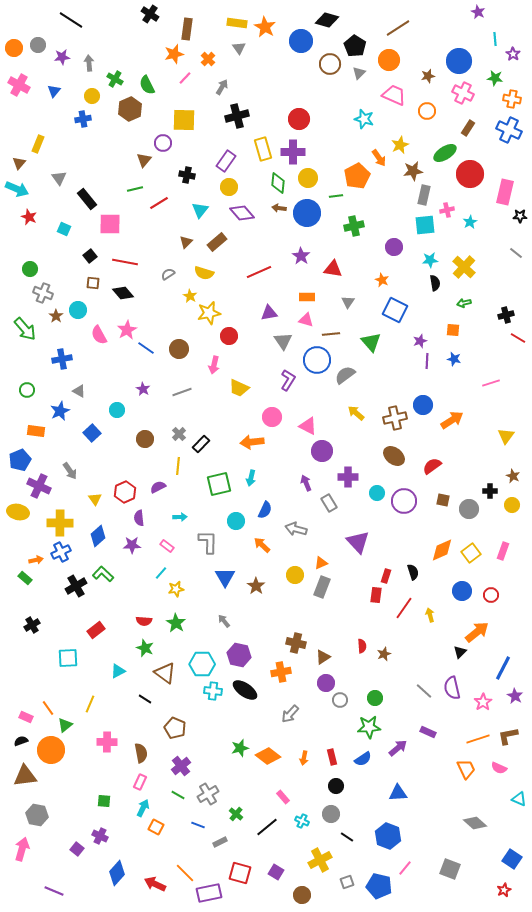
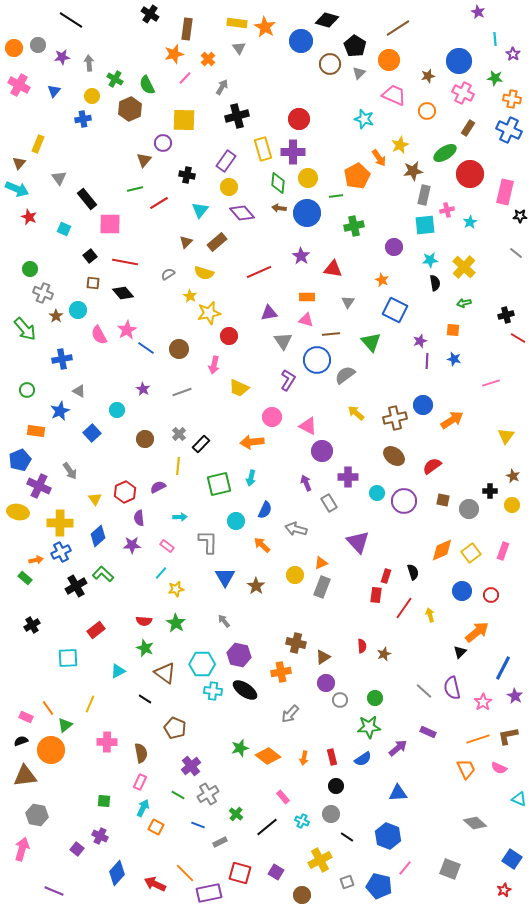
purple cross at (181, 766): moved 10 px right
